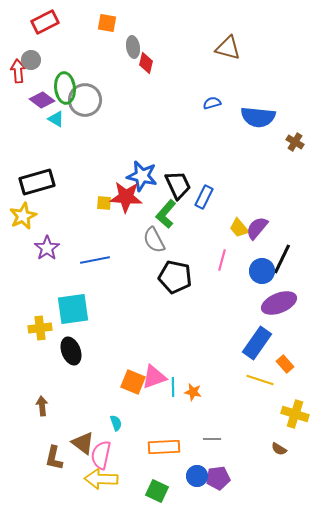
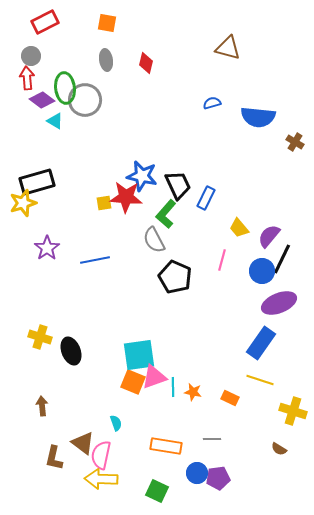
gray ellipse at (133, 47): moved 27 px left, 13 px down
gray circle at (31, 60): moved 4 px up
red arrow at (18, 71): moved 9 px right, 7 px down
cyan triangle at (56, 119): moved 1 px left, 2 px down
blue rectangle at (204, 197): moved 2 px right, 1 px down
yellow square at (104, 203): rotated 14 degrees counterclockwise
yellow star at (23, 216): moved 13 px up; rotated 8 degrees clockwise
purple semicircle at (257, 228): moved 12 px right, 8 px down
black pentagon at (175, 277): rotated 12 degrees clockwise
cyan square at (73, 309): moved 66 px right, 46 px down
yellow cross at (40, 328): moved 9 px down; rotated 25 degrees clockwise
blue rectangle at (257, 343): moved 4 px right
orange rectangle at (285, 364): moved 55 px left, 34 px down; rotated 24 degrees counterclockwise
yellow cross at (295, 414): moved 2 px left, 3 px up
orange rectangle at (164, 447): moved 2 px right, 1 px up; rotated 12 degrees clockwise
blue circle at (197, 476): moved 3 px up
